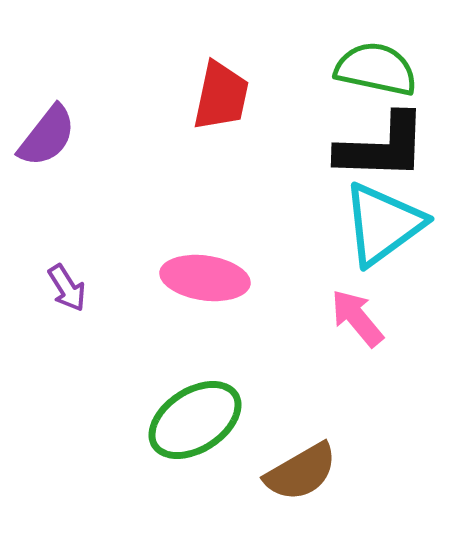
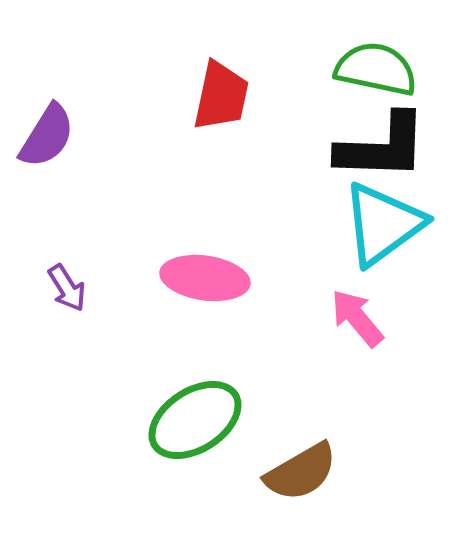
purple semicircle: rotated 6 degrees counterclockwise
